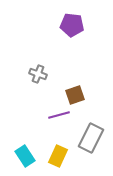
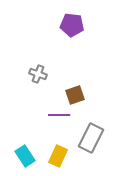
purple line: rotated 15 degrees clockwise
